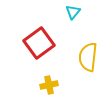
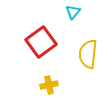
red square: moved 2 px right, 1 px up
yellow semicircle: moved 3 px up
